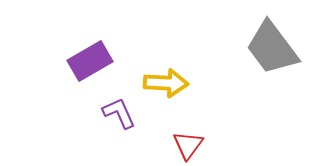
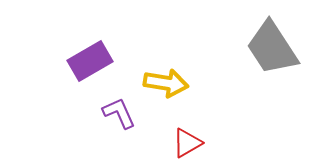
gray trapezoid: rotated 4 degrees clockwise
yellow arrow: rotated 6 degrees clockwise
red triangle: moved 1 px left, 2 px up; rotated 24 degrees clockwise
